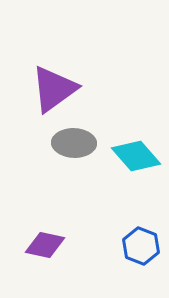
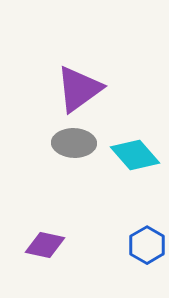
purple triangle: moved 25 px right
cyan diamond: moved 1 px left, 1 px up
blue hexagon: moved 6 px right, 1 px up; rotated 9 degrees clockwise
